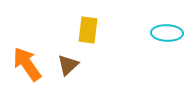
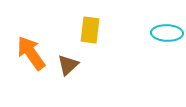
yellow rectangle: moved 2 px right
orange arrow: moved 4 px right, 11 px up
